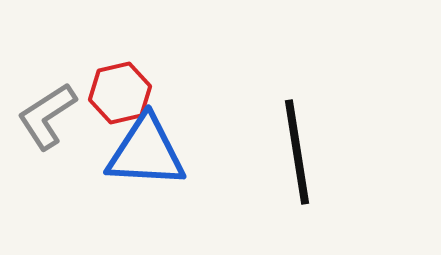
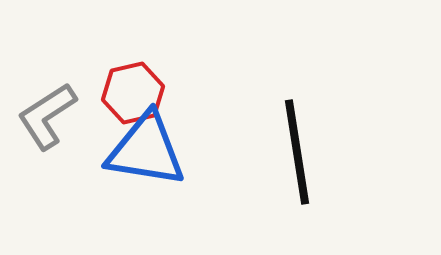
red hexagon: moved 13 px right
blue triangle: moved 2 px up; rotated 6 degrees clockwise
